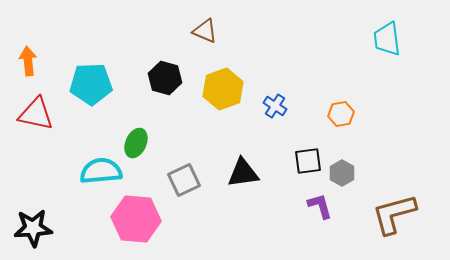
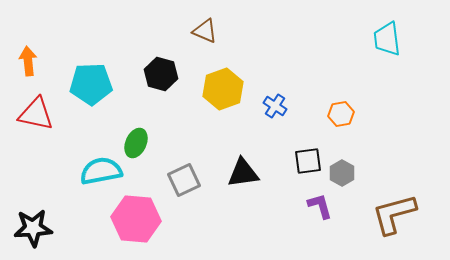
black hexagon: moved 4 px left, 4 px up
cyan semicircle: rotated 6 degrees counterclockwise
